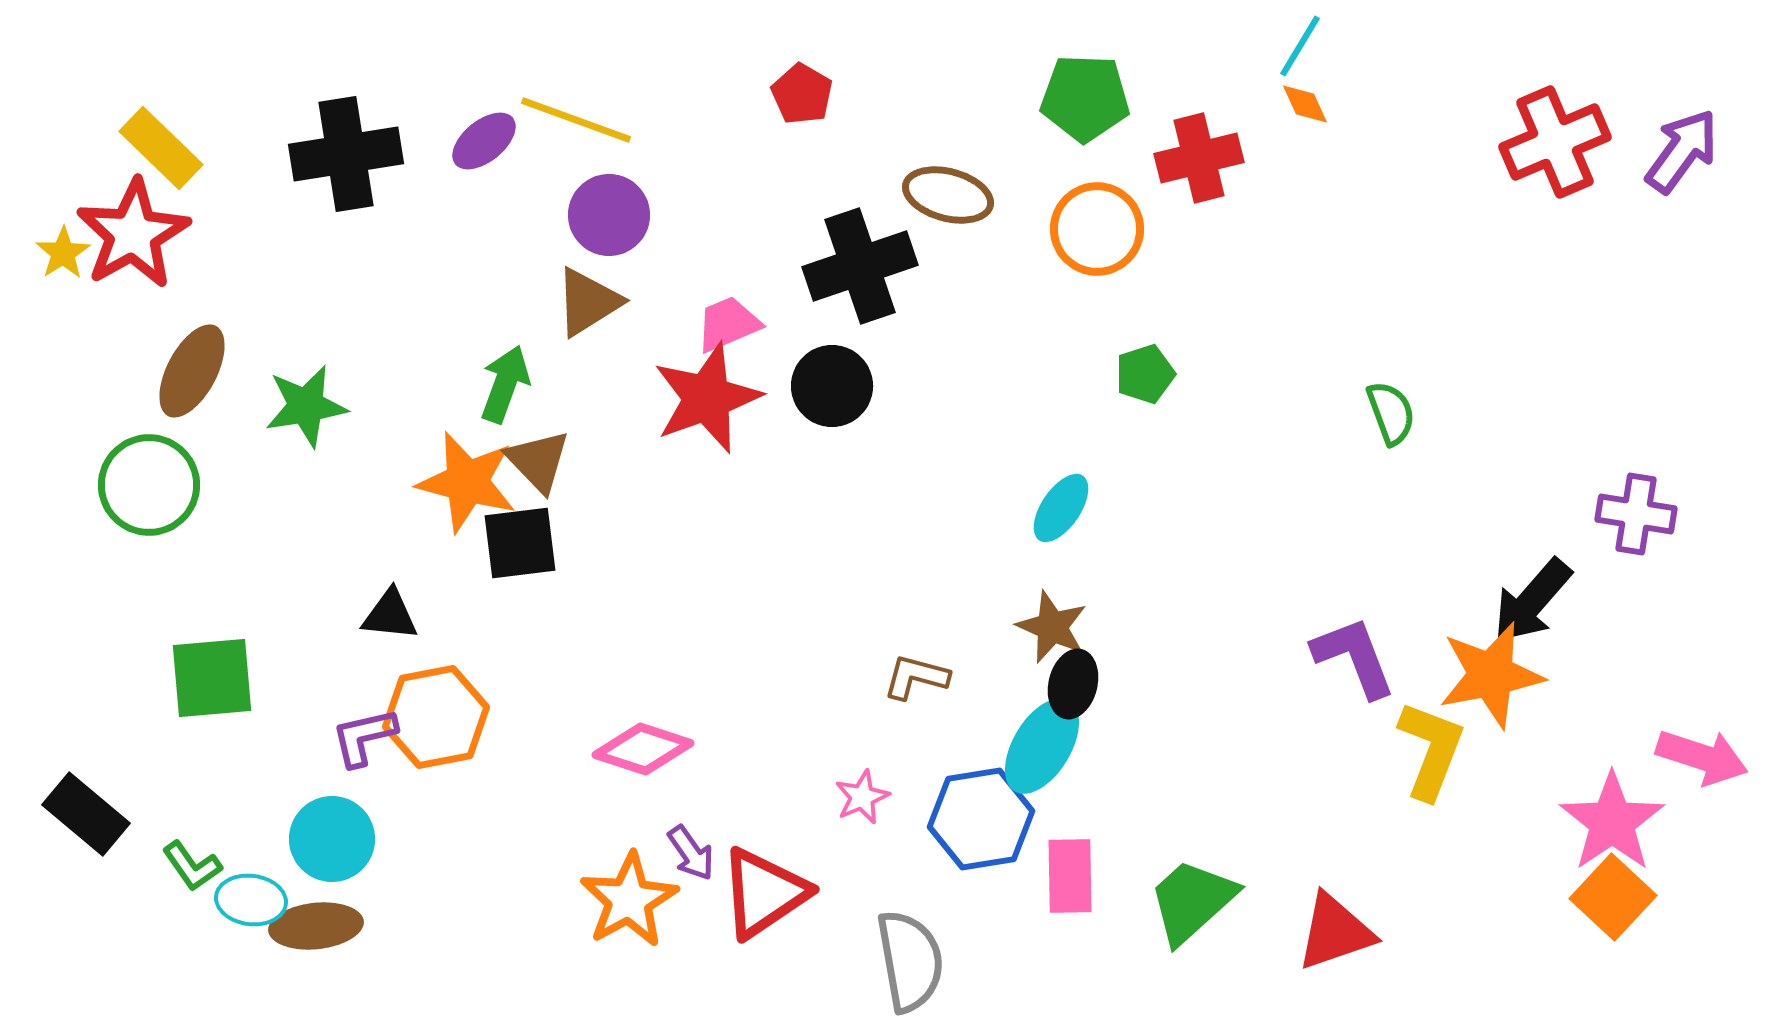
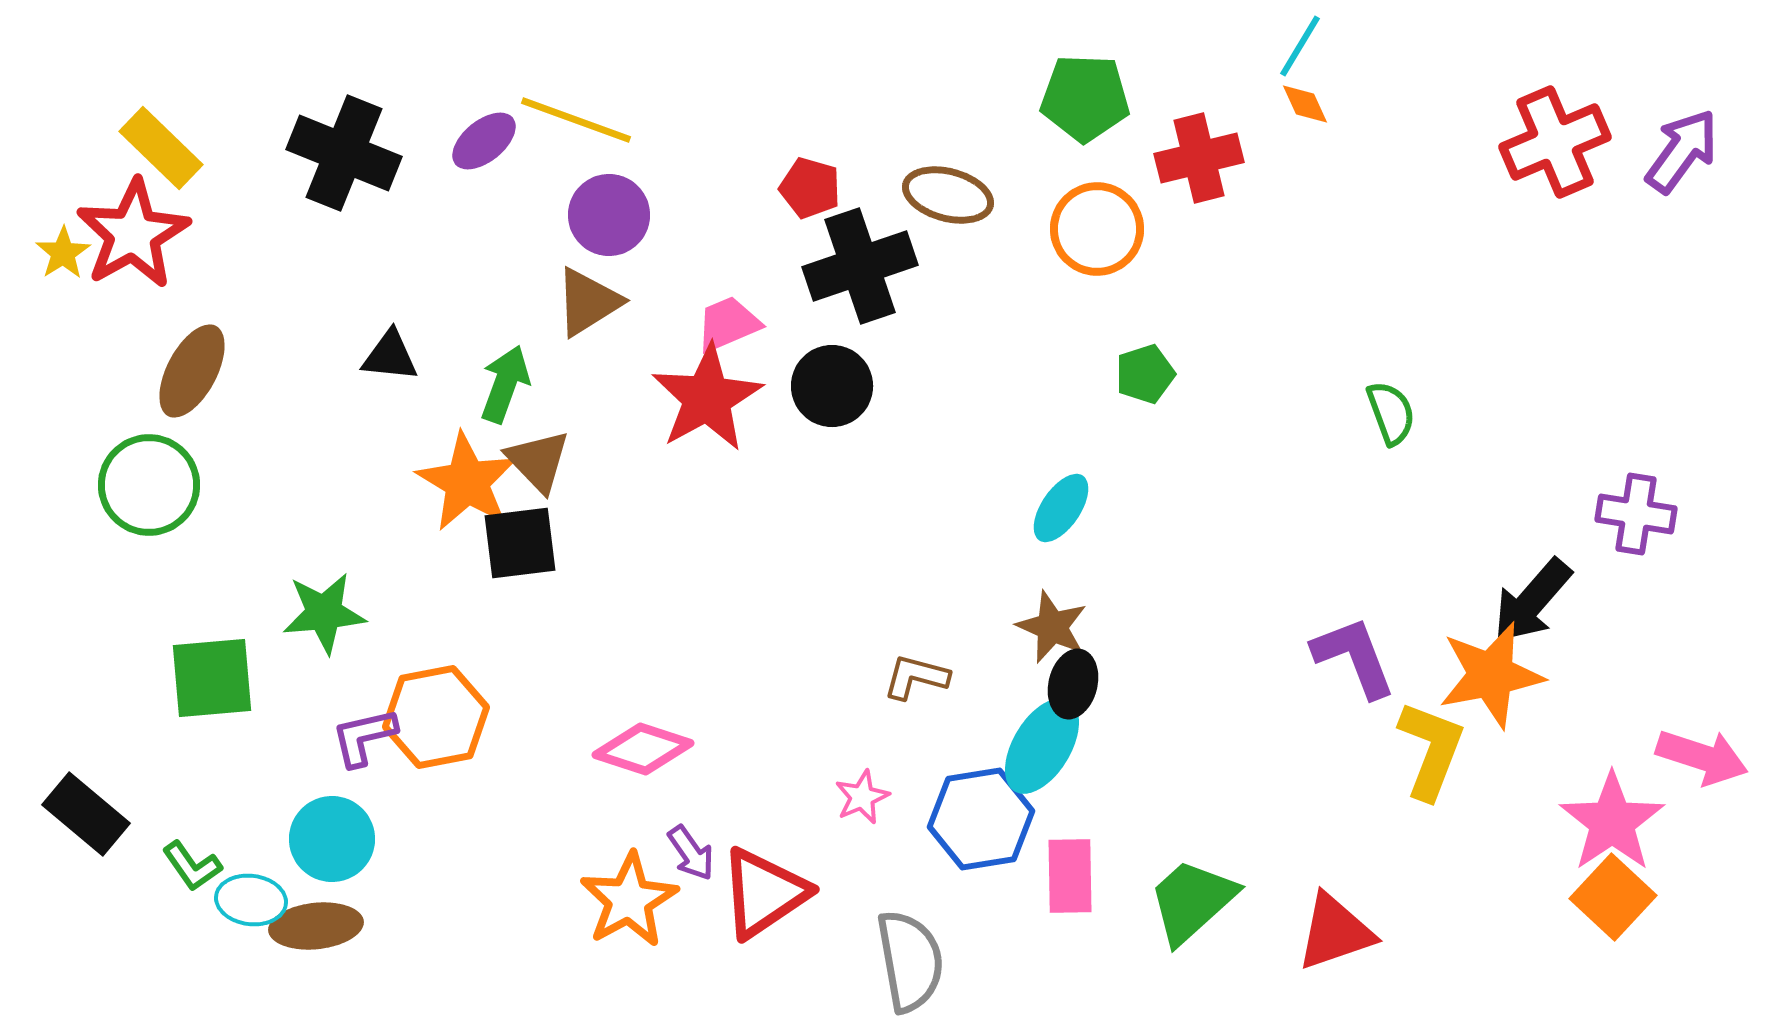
red pentagon at (802, 94): moved 8 px right, 94 px down; rotated 14 degrees counterclockwise
black cross at (346, 154): moved 2 px left, 1 px up; rotated 31 degrees clockwise
red star at (707, 398): rotated 9 degrees counterclockwise
green star at (306, 406): moved 18 px right, 207 px down; rotated 4 degrees clockwise
orange star at (467, 482): rotated 16 degrees clockwise
black triangle at (390, 615): moved 259 px up
